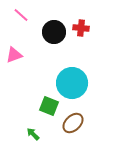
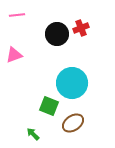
pink line: moved 4 px left; rotated 49 degrees counterclockwise
red cross: rotated 28 degrees counterclockwise
black circle: moved 3 px right, 2 px down
brown ellipse: rotated 10 degrees clockwise
